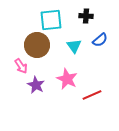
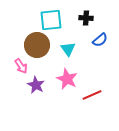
black cross: moved 2 px down
cyan triangle: moved 6 px left, 3 px down
